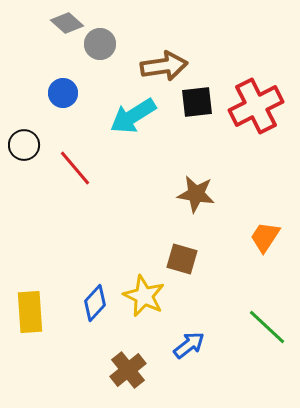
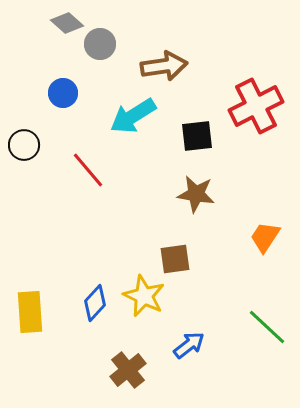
black square: moved 34 px down
red line: moved 13 px right, 2 px down
brown square: moved 7 px left; rotated 24 degrees counterclockwise
